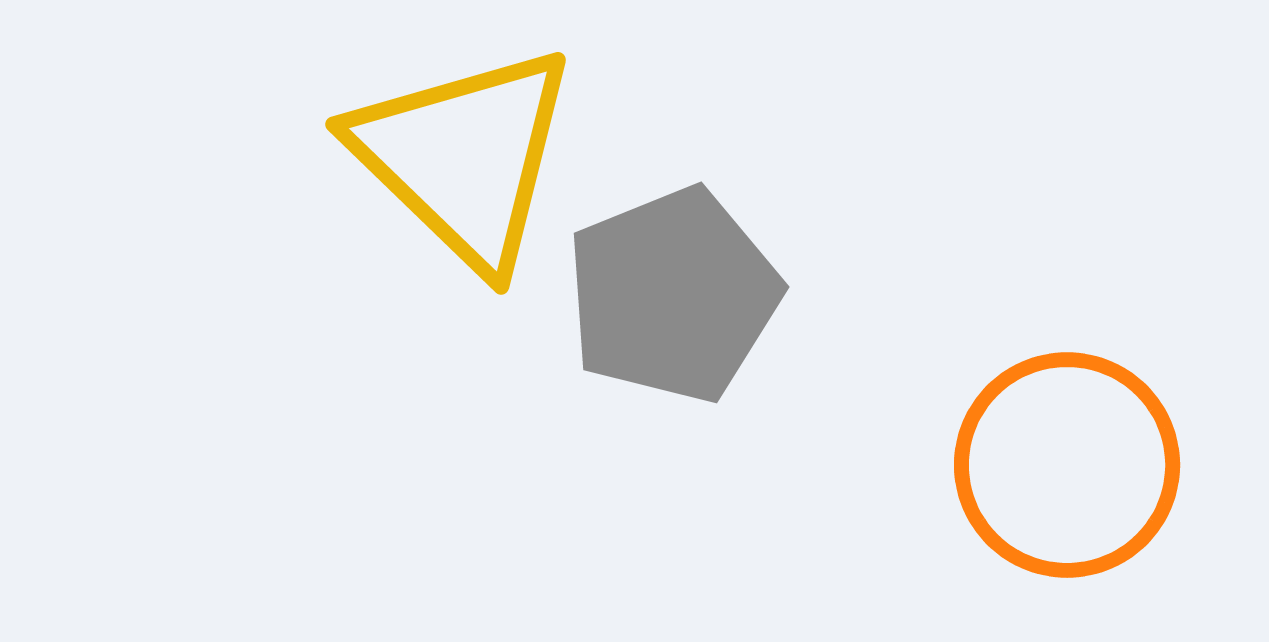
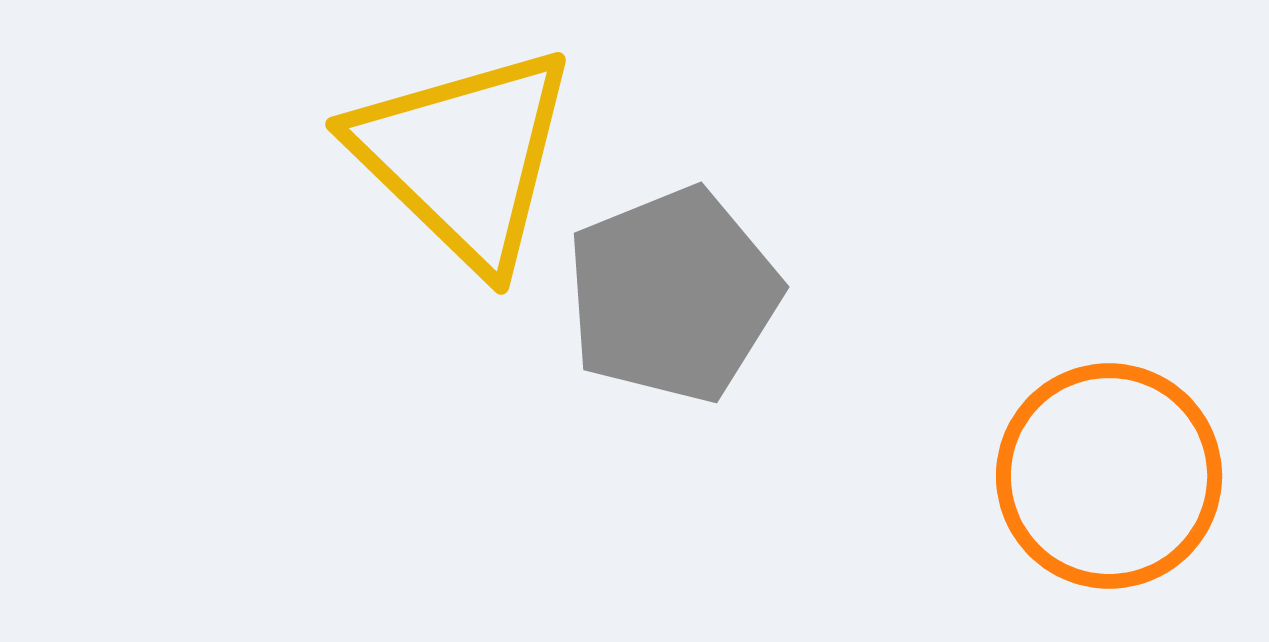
orange circle: moved 42 px right, 11 px down
